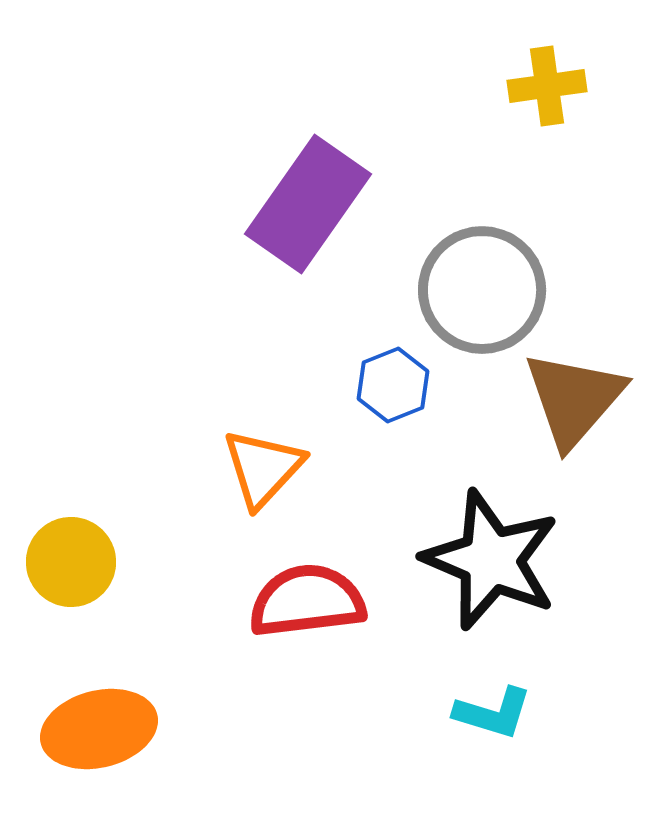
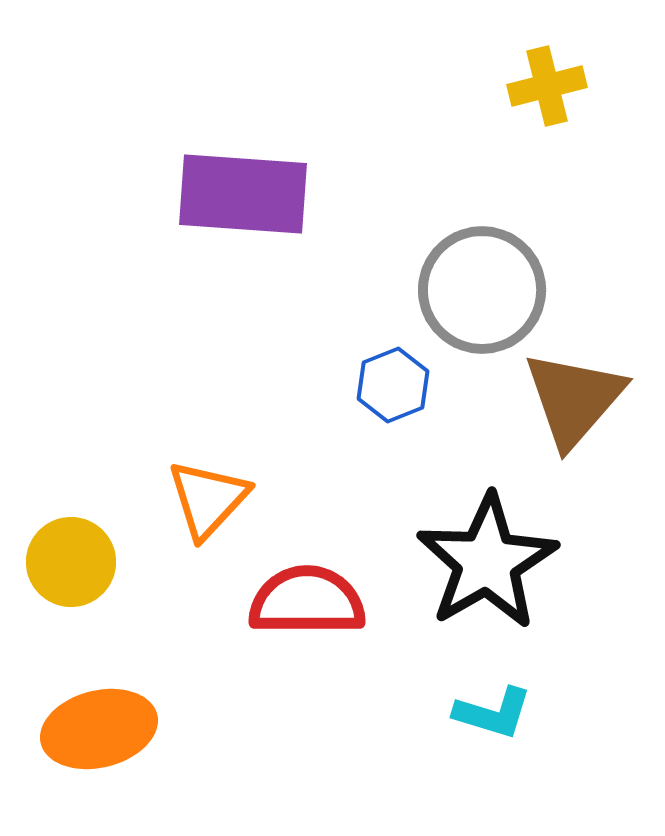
yellow cross: rotated 6 degrees counterclockwise
purple rectangle: moved 65 px left, 10 px up; rotated 59 degrees clockwise
orange triangle: moved 55 px left, 31 px down
black star: moved 4 px left, 2 px down; rotated 19 degrees clockwise
red semicircle: rotated 7 degrees clockwise
